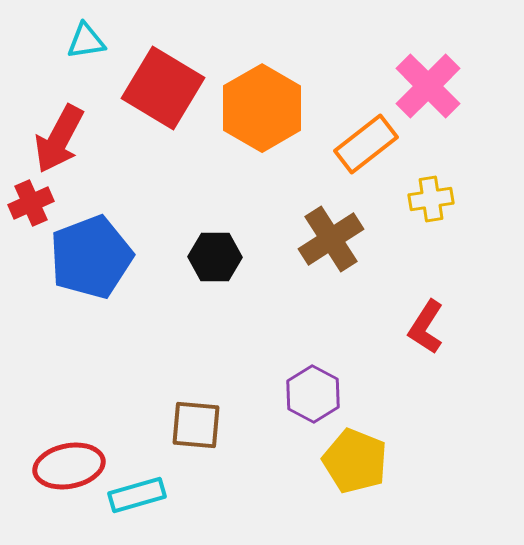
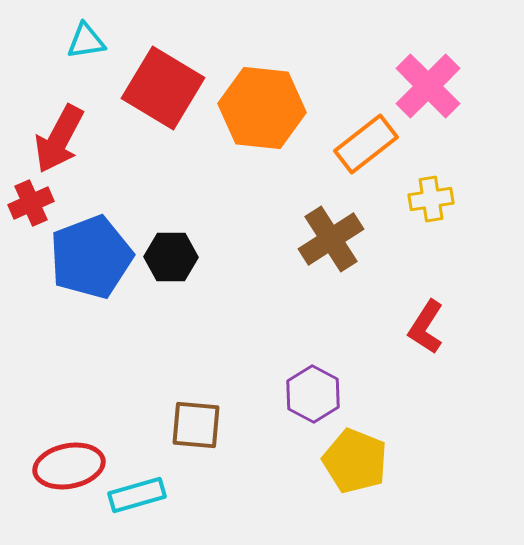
orange hexagon: rotated 24 degrees counterclockwise
black hexagon: moved 44 px left
